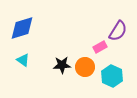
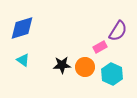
cyan hexagon: moved 2 px up
